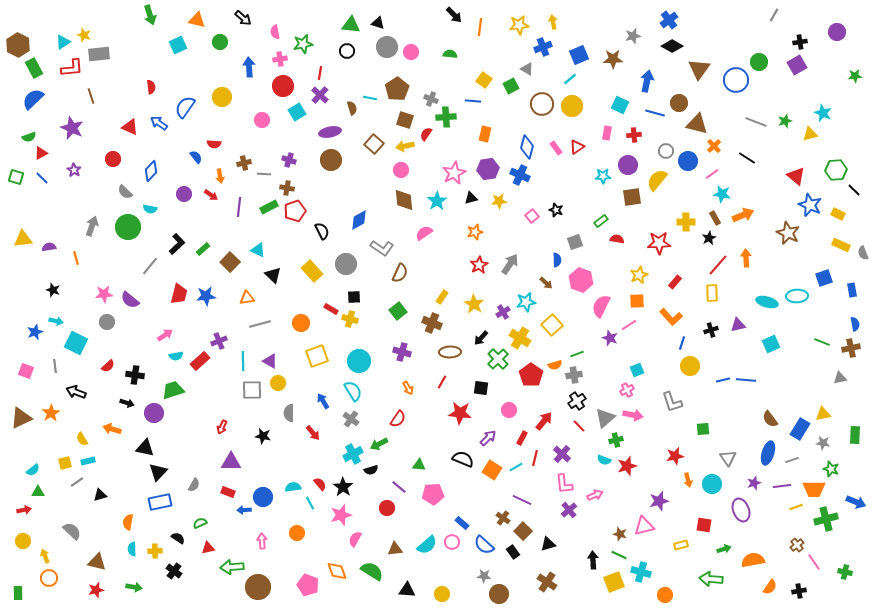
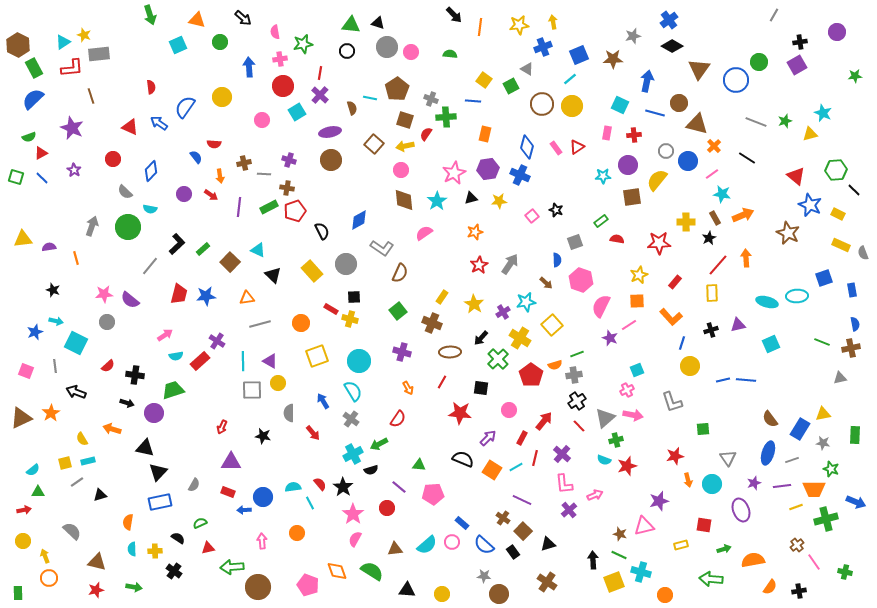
purple cross at (219, 341): moved 2 px left; rotated 35 degrees counterclockwise
pink star at (341, 515): moved 12 px right, 1 px up; rotated 20 degrees counterclockwise
